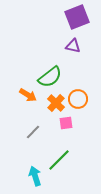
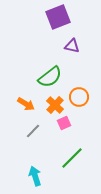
purple square: moved 19 px left
purple triangle: moved 1 px left
orange arrow: moved 2 px left, 9 px down
orange circle: moved 1 px right, 2 px up
orange cross: moved 1 px left, 2 px down
pink square: moved 2 px left; rotated 16 degrees counterclockwise
gray line: moved 1 px up
green line: moved 13 px right, 2 px up
